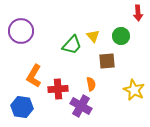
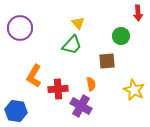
purple circle: moved 1 px left, 3 px up
yellow triangle: moved 15 px left, 13 px up
blue hexagon: moved 6 px left, 4 px down
